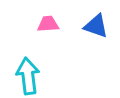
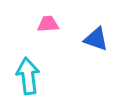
blue triangle: moved 13 px down
